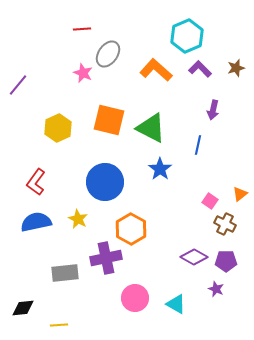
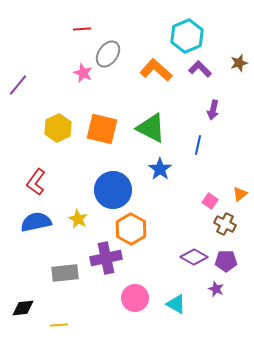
brown star: moved 3 px right, 5 px up
orange square: moved 7 px left, 9 px down
blue circle: moved 8 px right, 8 px down
